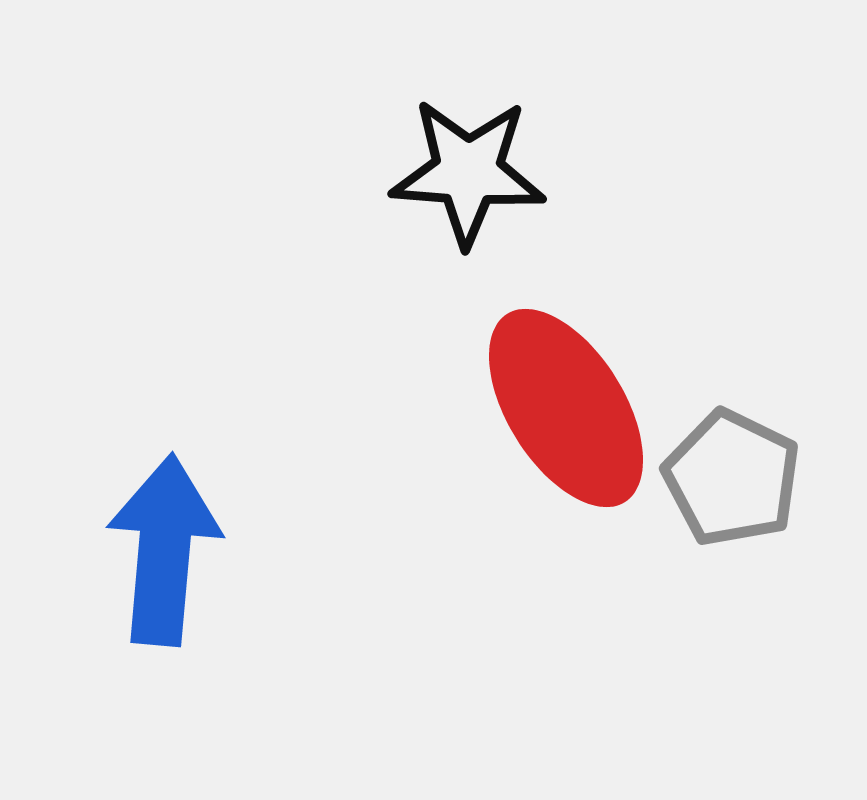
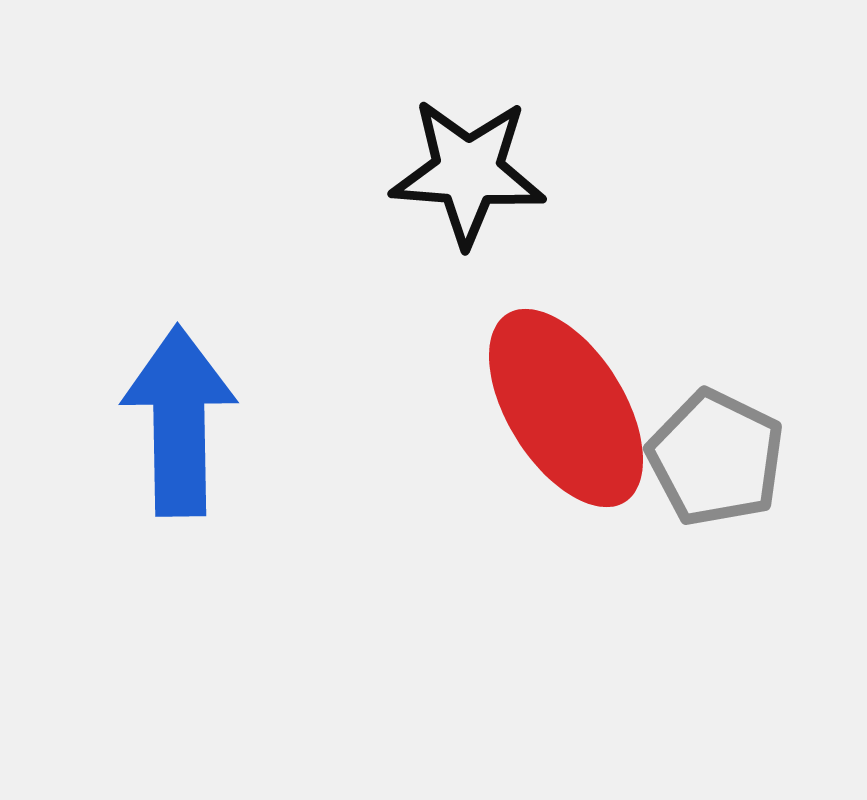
gray pentagon: moved 16 px left, 20 px up
blue arrow: moved 15 px right, 129 px up; rotated 6 degrees counterclockwise
